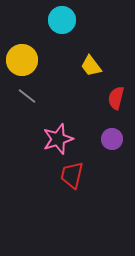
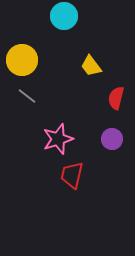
cyan circle: moved 2 px right, 4 px up
